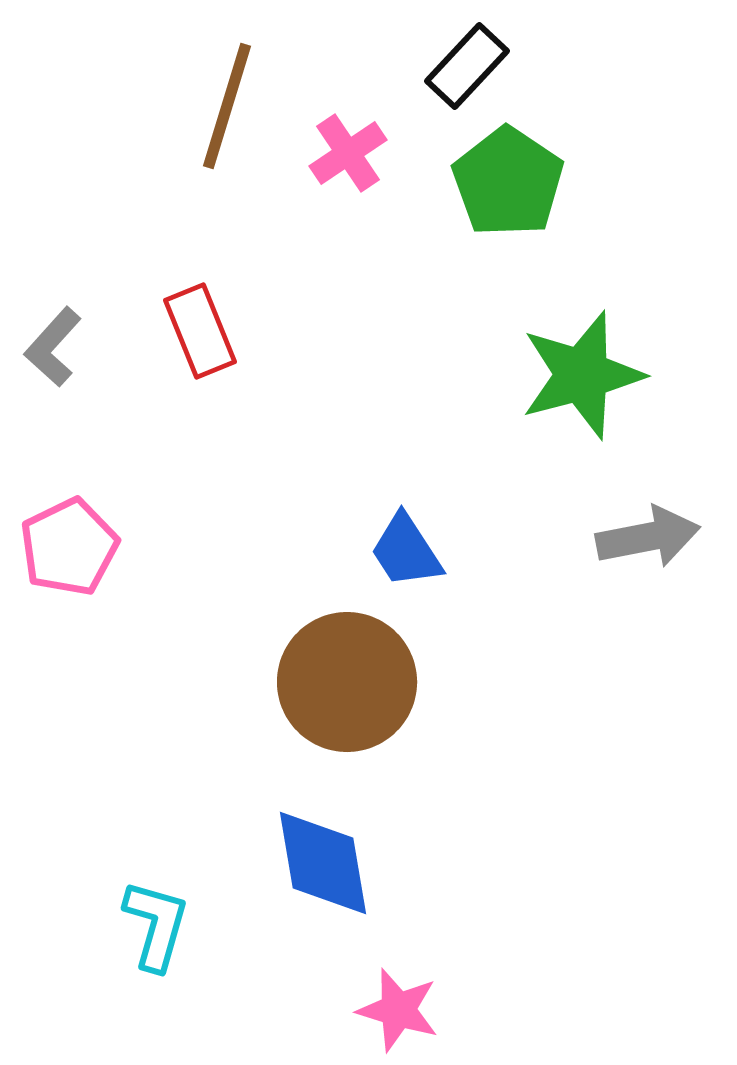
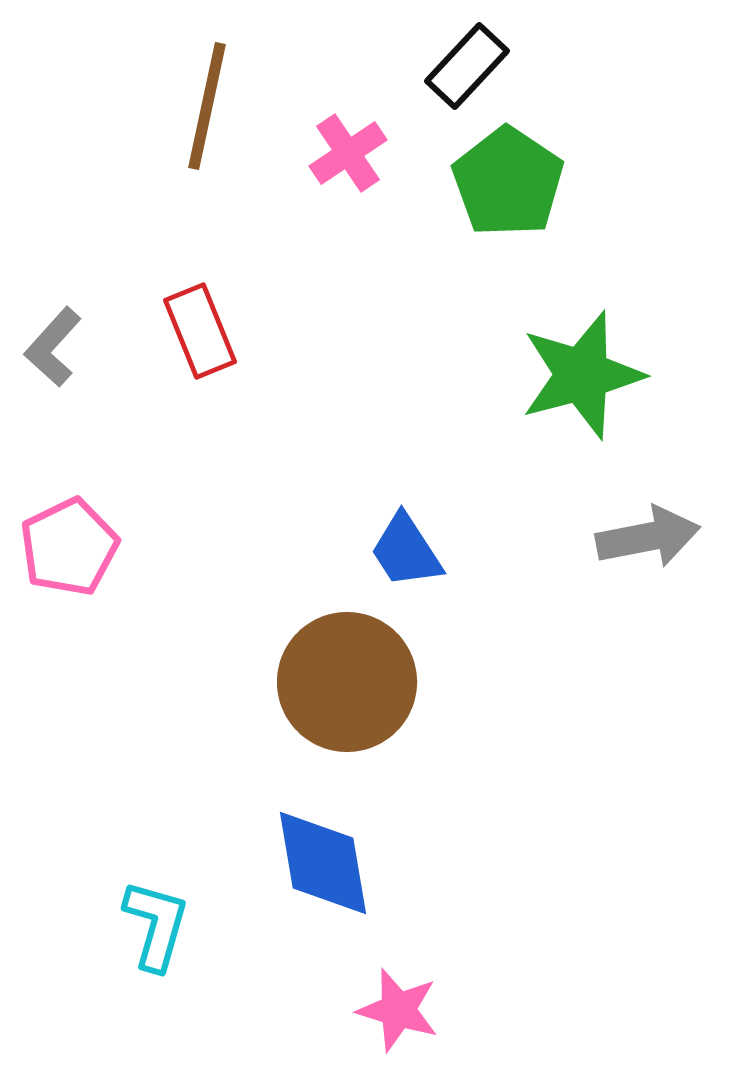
brown line: moved 20 px left; rotated 5 degrees counterclockwise
